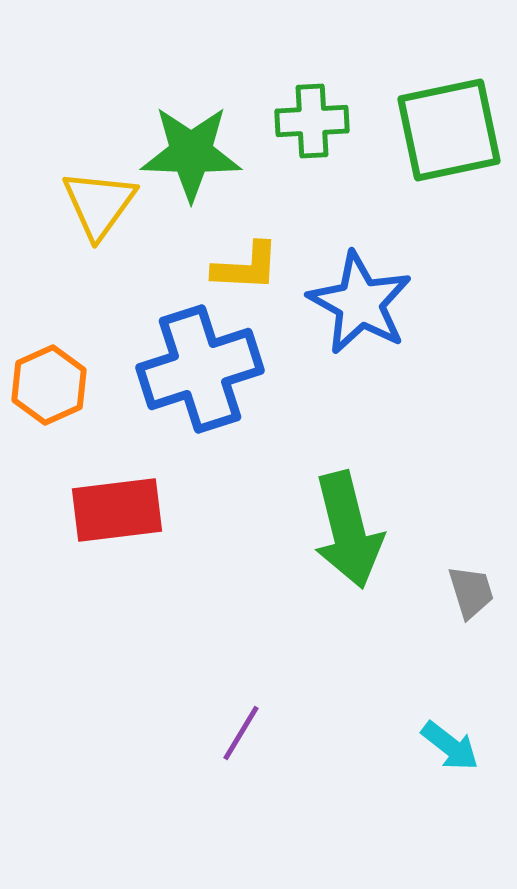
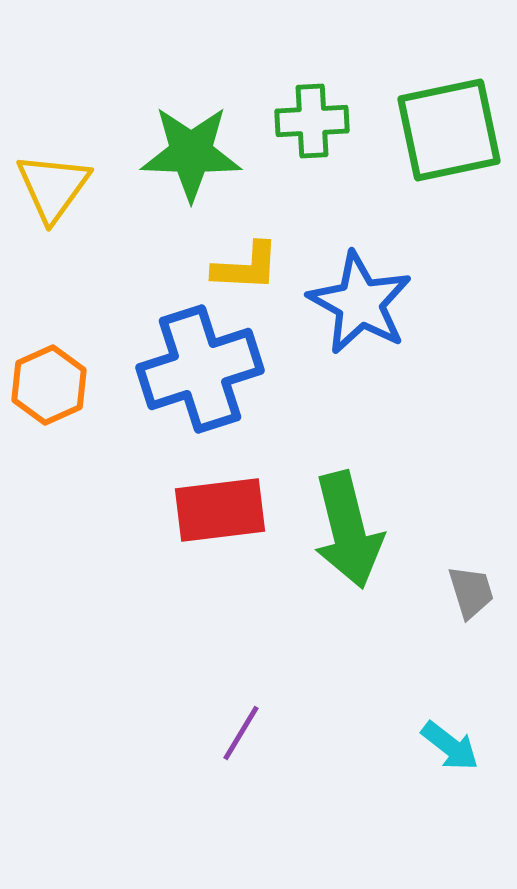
yellow triangle: moved 46 px left, 17 px up
red rectangle: moved 103 px right
